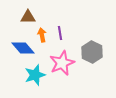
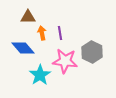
orange arrow: moved 2 px up
pink star: moved 3 px right, 2 px up; rotated 30 degrees clockwise
cyan star: moved 5 px right; rotated 15 degrees counterclockwise
